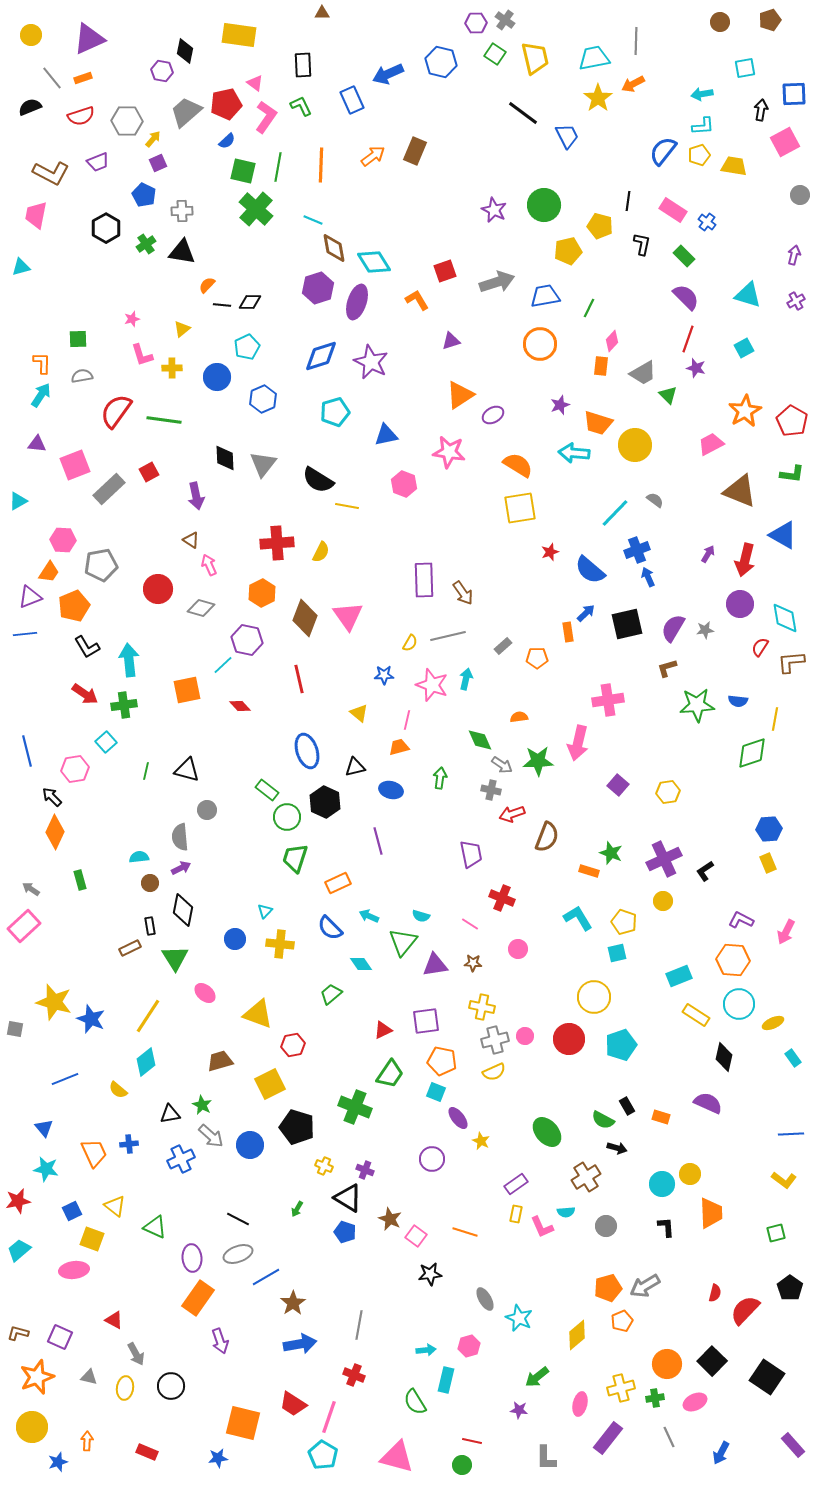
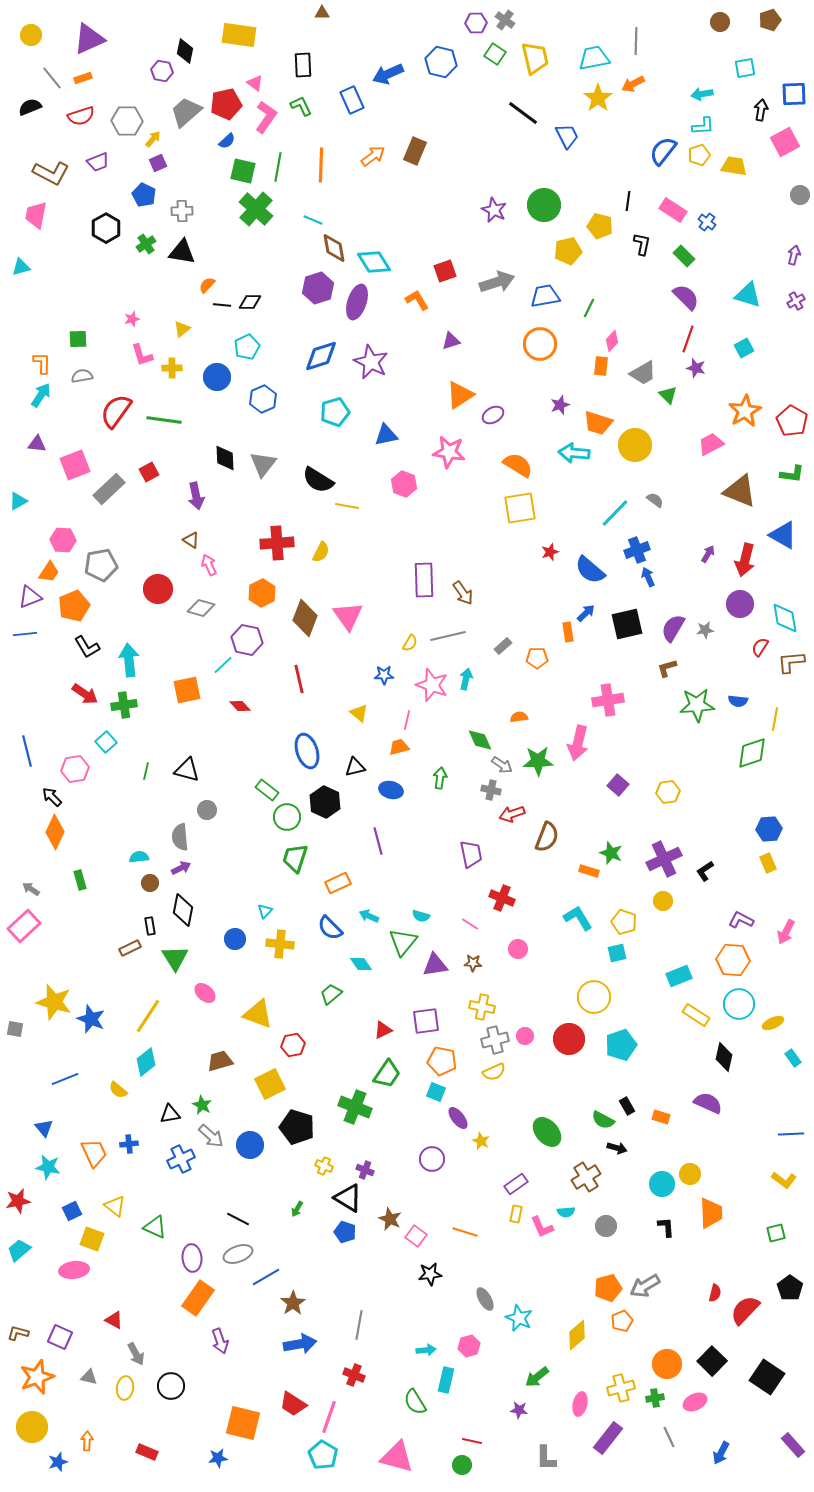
green trapezoid at (390, 1074): moved 3 px left
cyan star at (46, 1169): moved 2 px right, 2 px up
